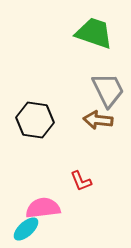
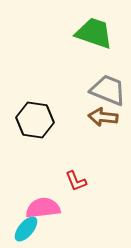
gray trapezoid: rotated 42 degrees counterclockwise
brown arrow: moved 5 px right, 3 px up
red L-shape: moved 5 px left
cyan ellipse: rotated 8 degrees counterclockwise
